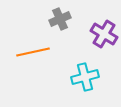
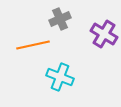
orange line: moved 7 px up
cyan cross: moved 25 px left; rotated 36 degrees clockwise
